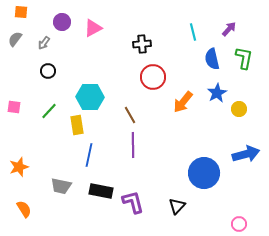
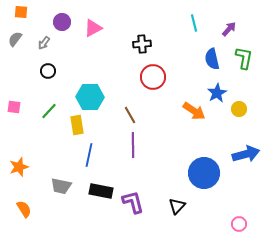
cyan line: moved 1 px right, 9 px up
orange arrow: moved 11 px right, 9 px down; rotated 95 degrees counterclockwise
